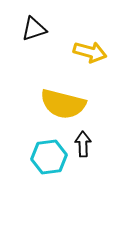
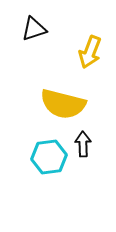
yellow arrow: rotated 96 degrees clockwise
